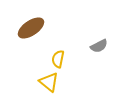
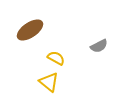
brown ellipse: moved 1 px left, 2 px down
yellow semicircle: moved 2 px left, 1 px up; rotated 108 degrees clockwise
